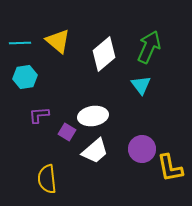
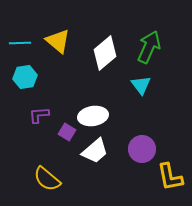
white diamond: moved 1 px right, 1 px up
yellow L-shape: moved 9 px down
yellow semicircle: rotated 44 degrees counterclockwise
